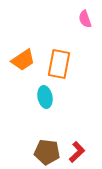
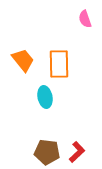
orange trapezoid: rotated 95 degrees counterclockwise
orange rectangle: rotated 12 degrees counterclockwise
